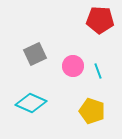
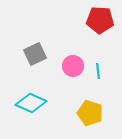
cyan line: rotated 14 degrees clockwise
yellow pentagon: moved 2 px left, 2 px down
